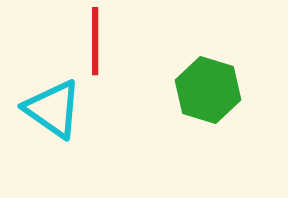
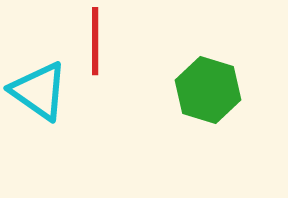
cyan triangle: moved 14 px left, 18 px up
